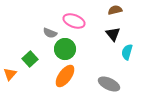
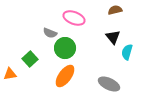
pink ellipse: moved 3 px up
black triangle: moved 3 px down
green circle: moved 1 px up
orange triangle: rotated 40 degrees clockwise
